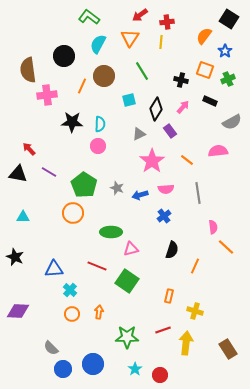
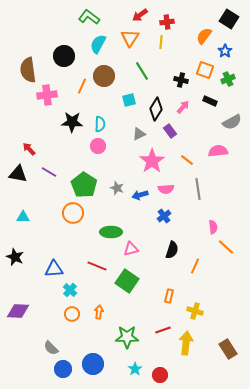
gray line at (198, 193): moved 4 px up
